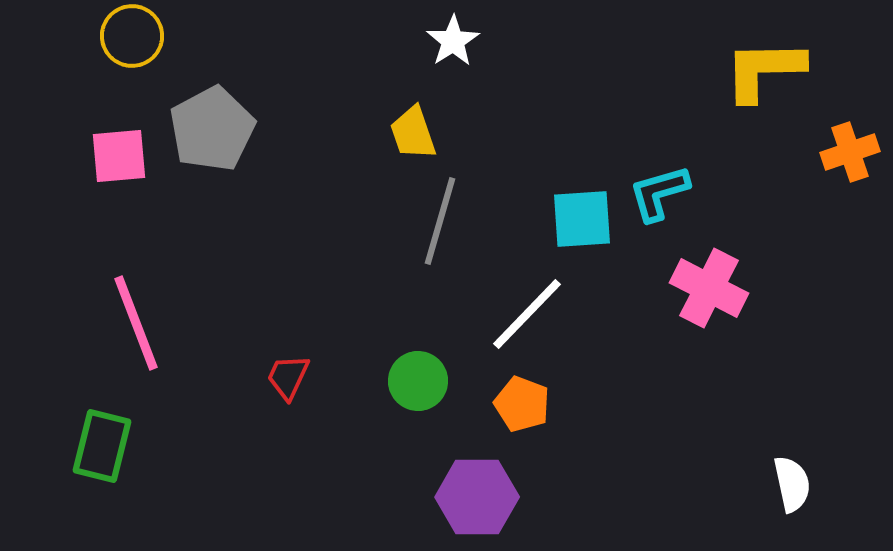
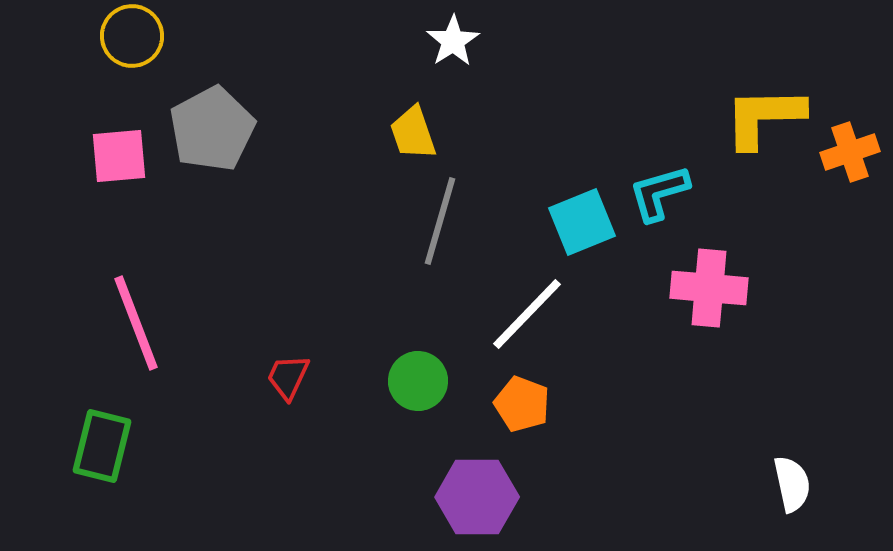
yellow L-shape: moved 47 px down
cyan square: moved 3 px down; rotated 18 degrees counterclockwise
pink cross: rotated 22 degrees counterclockwise
